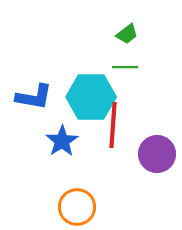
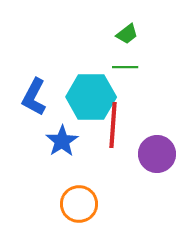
blue L-shape: rotated 108 degrees clockwise
orange circle: moved 2 px right, 3 px up
